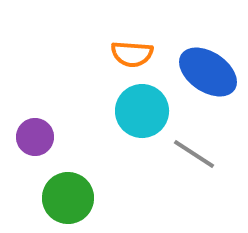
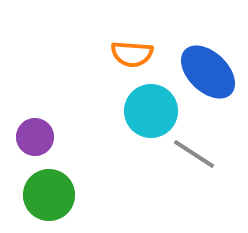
blue ellipse: rotated 10 degrees clockwise
cyan circle: moved 9 px right
green circle: moved 19 px left, 3 px up
